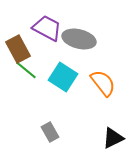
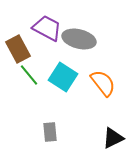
green line: moved 3 px right, 5 px down; rotated 10 degrees clockwise
gray rectangle: rotated 24 degrees clockwise
